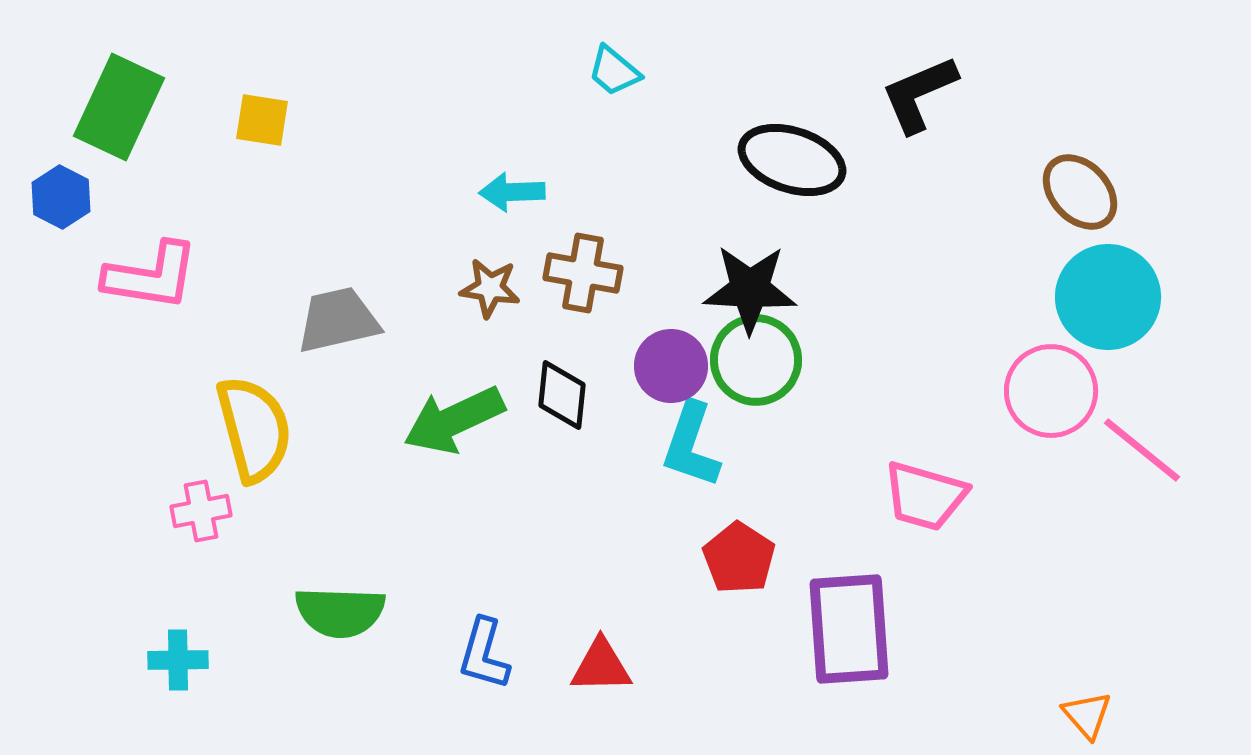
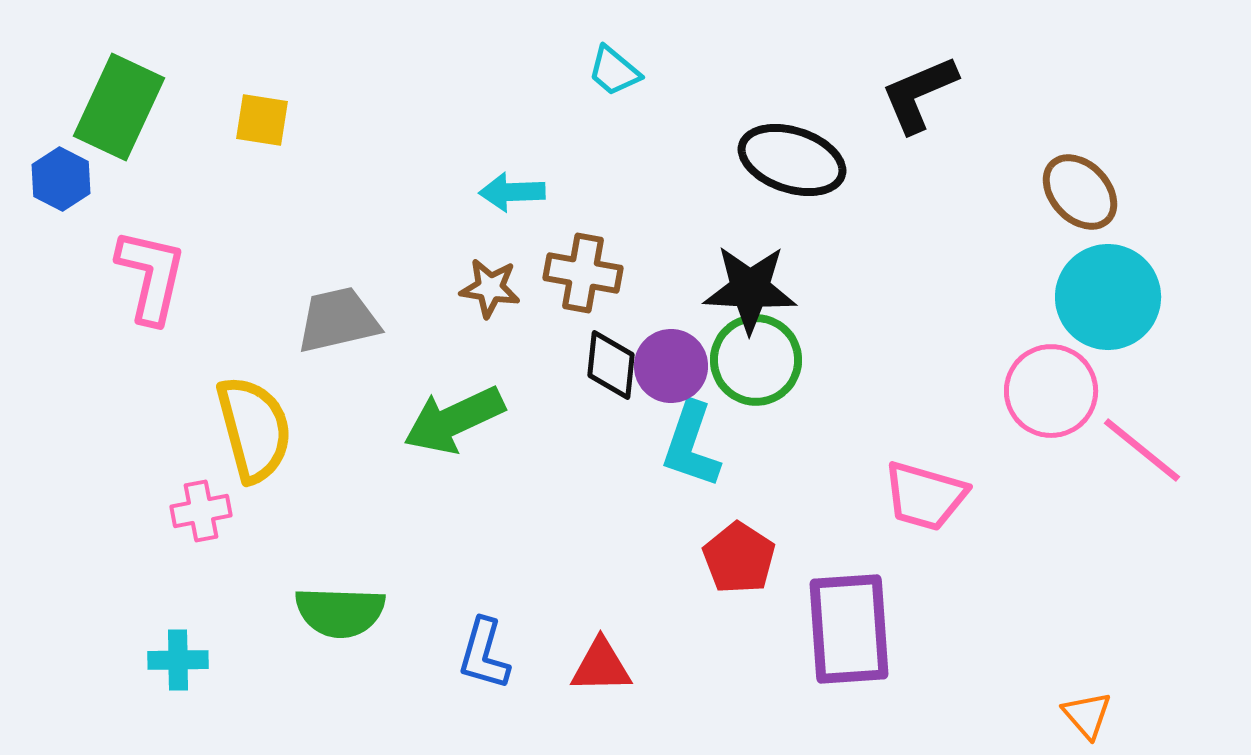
blue hexagon: moved 18 px up
pink L-shape: rotated 86 degrees counterclockwise
black diamond: moved 49 px right, 30 px up
